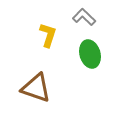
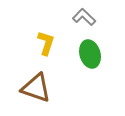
yellow L-shape: moved 2 px left, 8 px down
